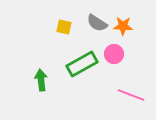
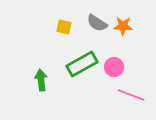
pink circle: moved 13 px down
